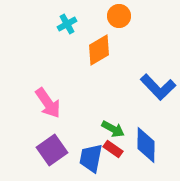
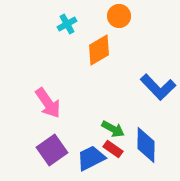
blue trapezoid: rotated 52 degrees clockwise
